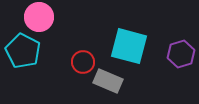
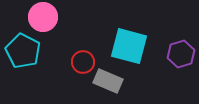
pink circle: moved 4 px right
